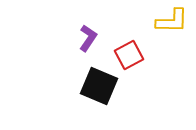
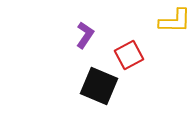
yellow L-shape: moved 3 px right
purple L-shape: moved 3 px left, 3 px up
